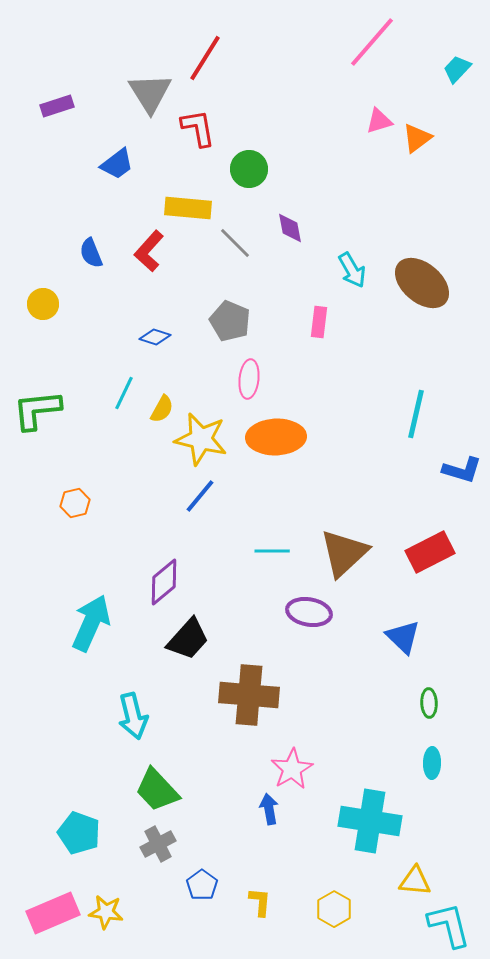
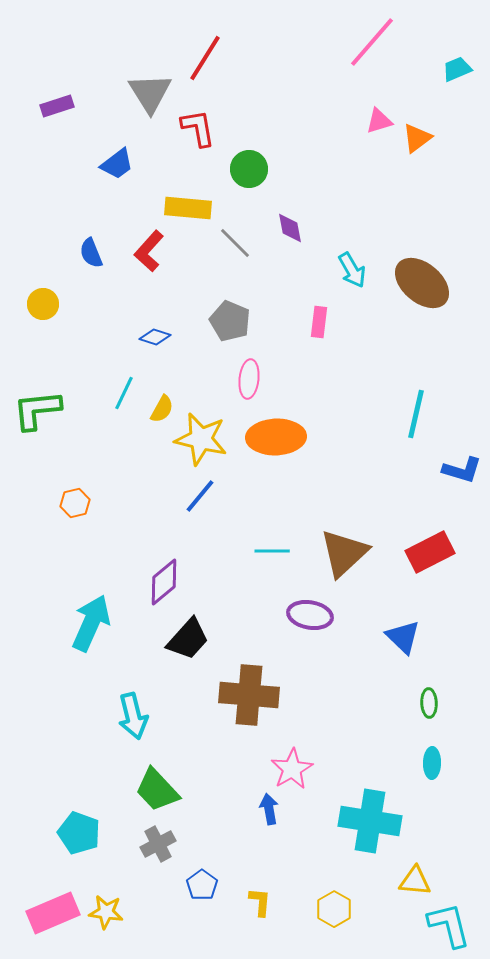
cyan trapezoid at (457, 69): rotated 24 degrees clockwise
purple ellipse at (309, 612): moved 1 px right, 3 px down
